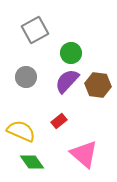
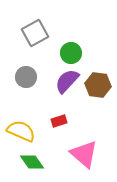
gray square: moved 3 px down
red rectangle: rotated 21 degrees clockwise
